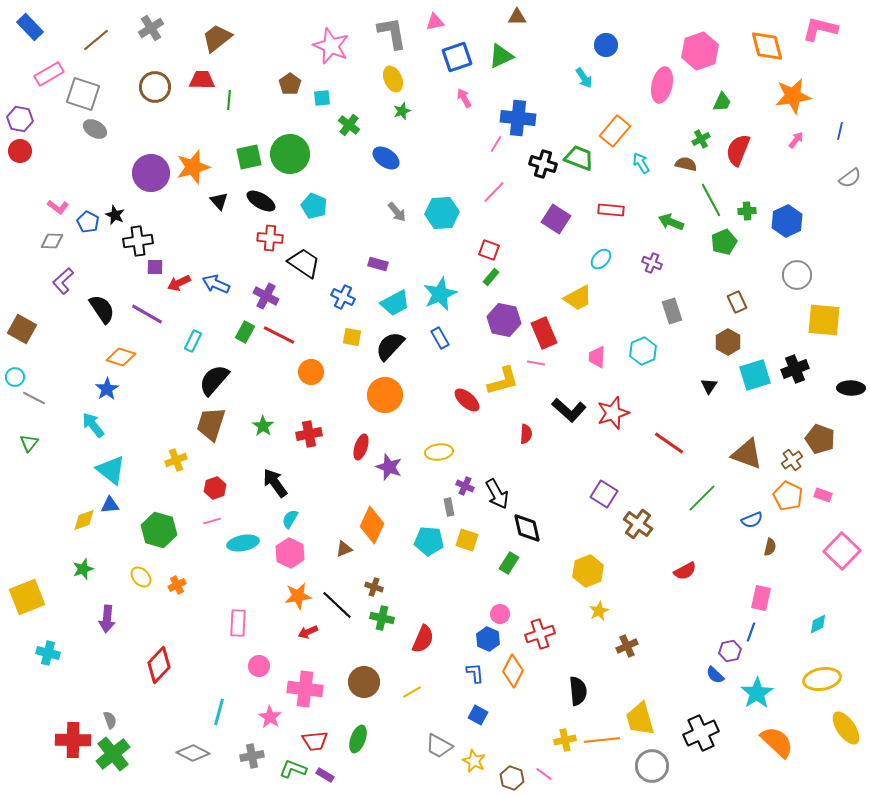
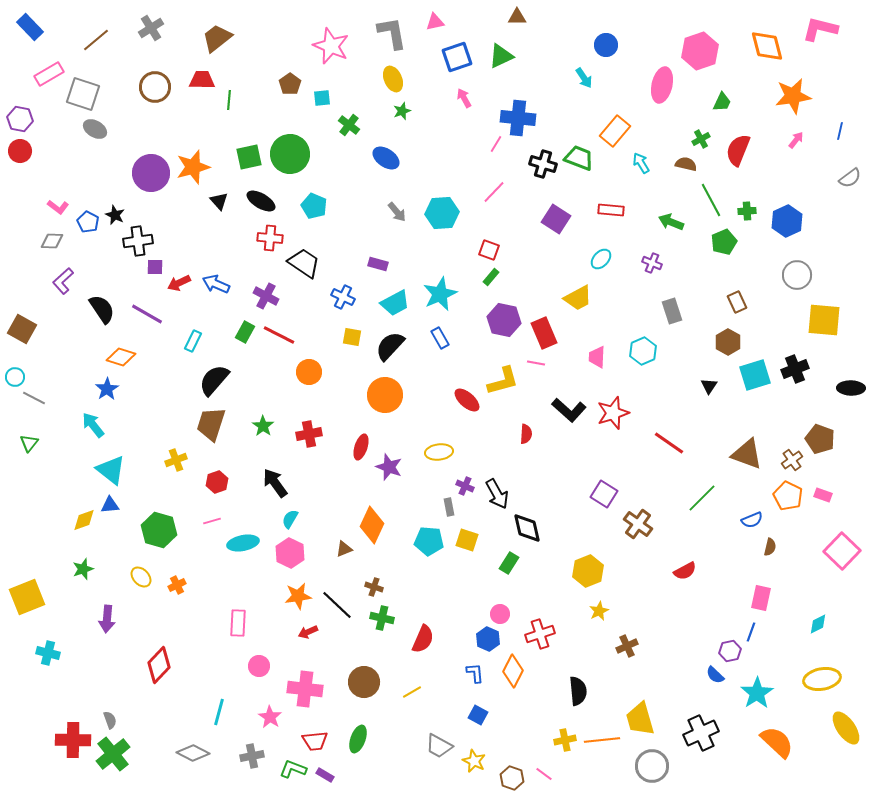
orange circle at (311, 372): moved 2 px left
red hexagon at (215, 488): moved 2 px right, 6 px up
